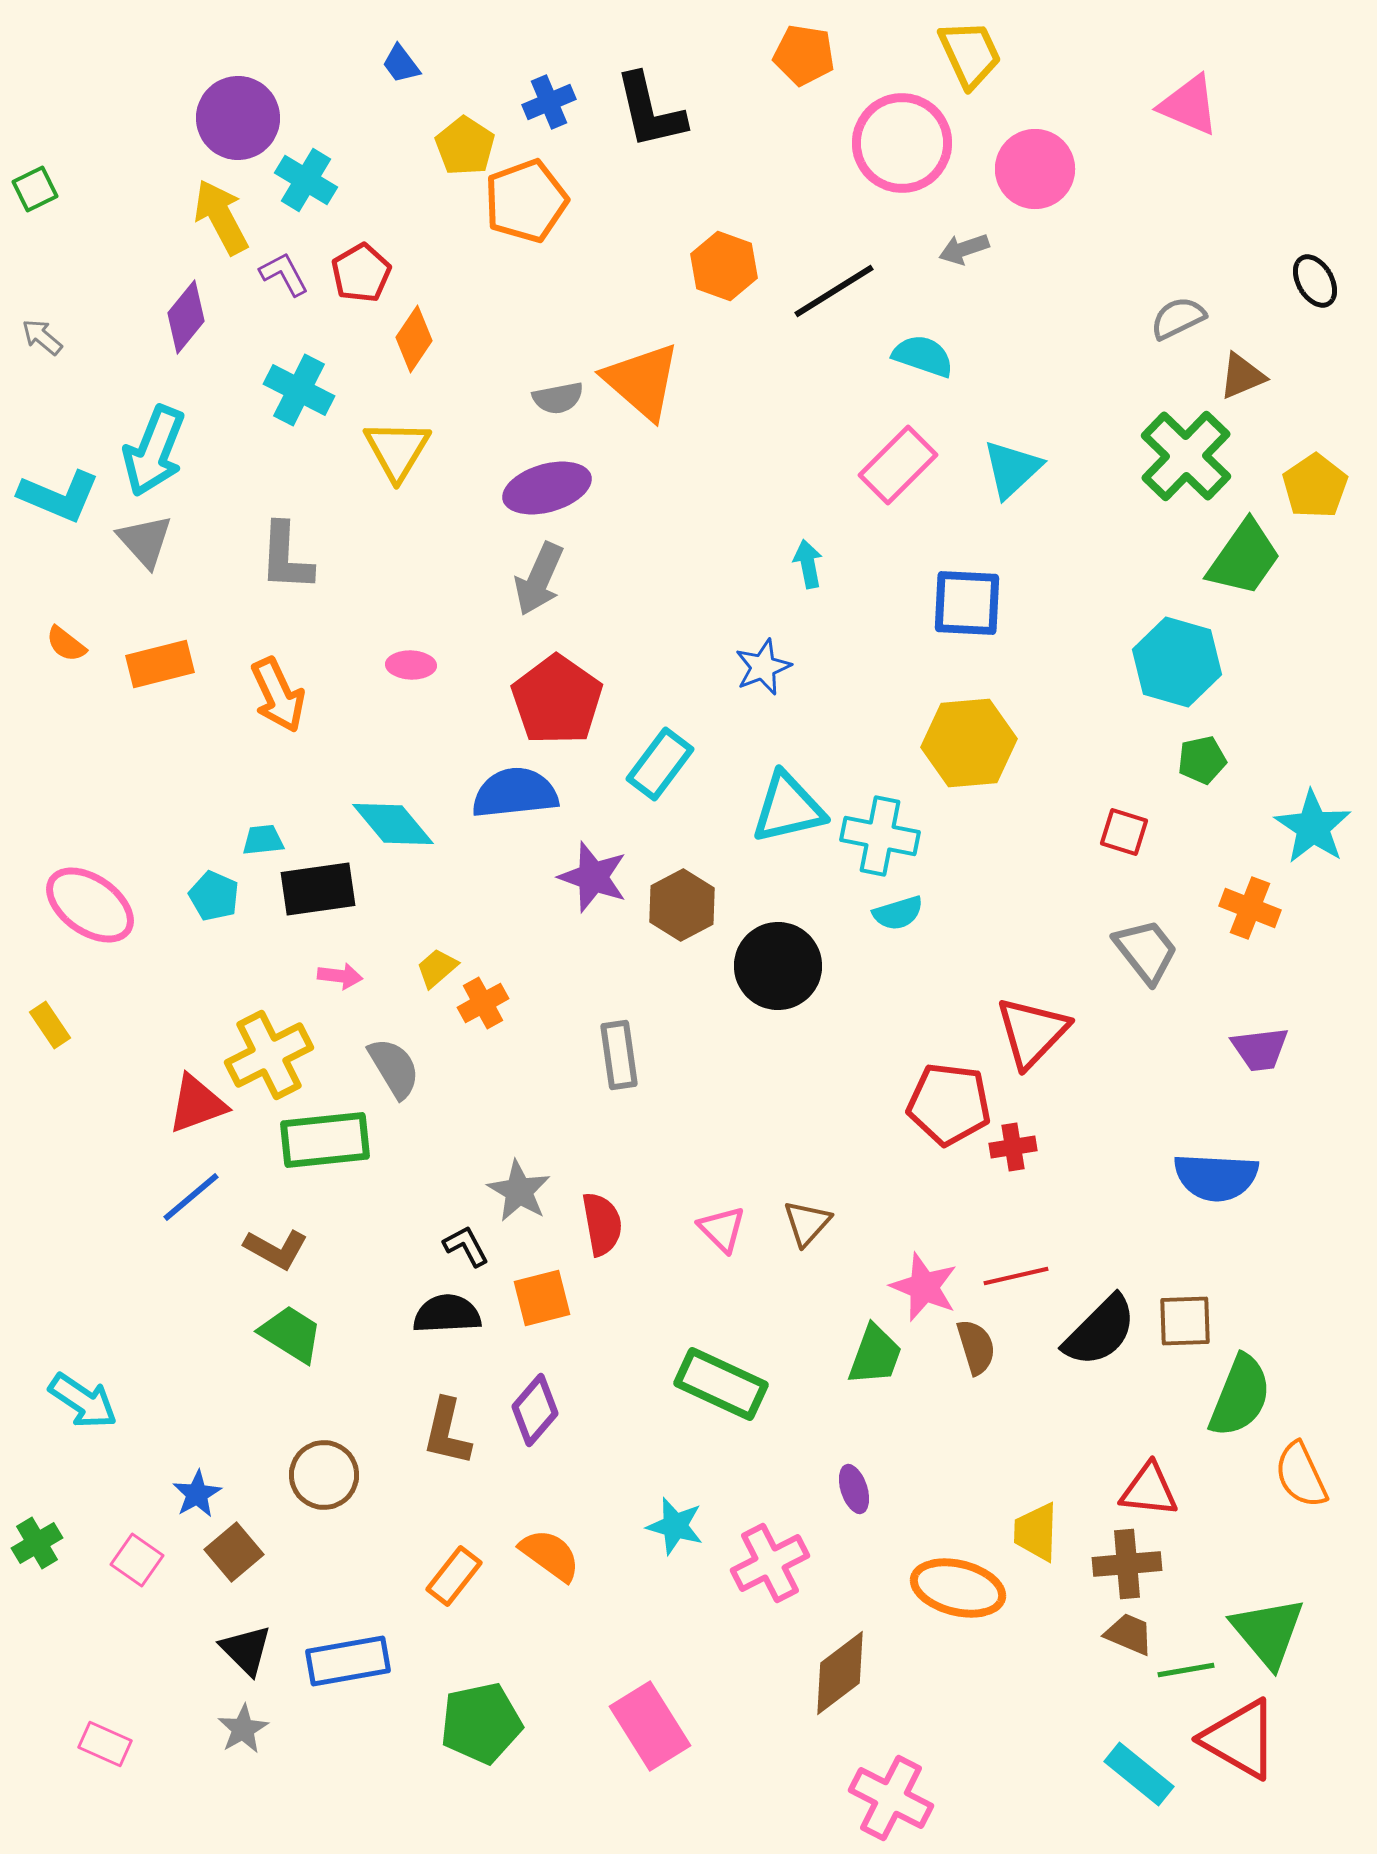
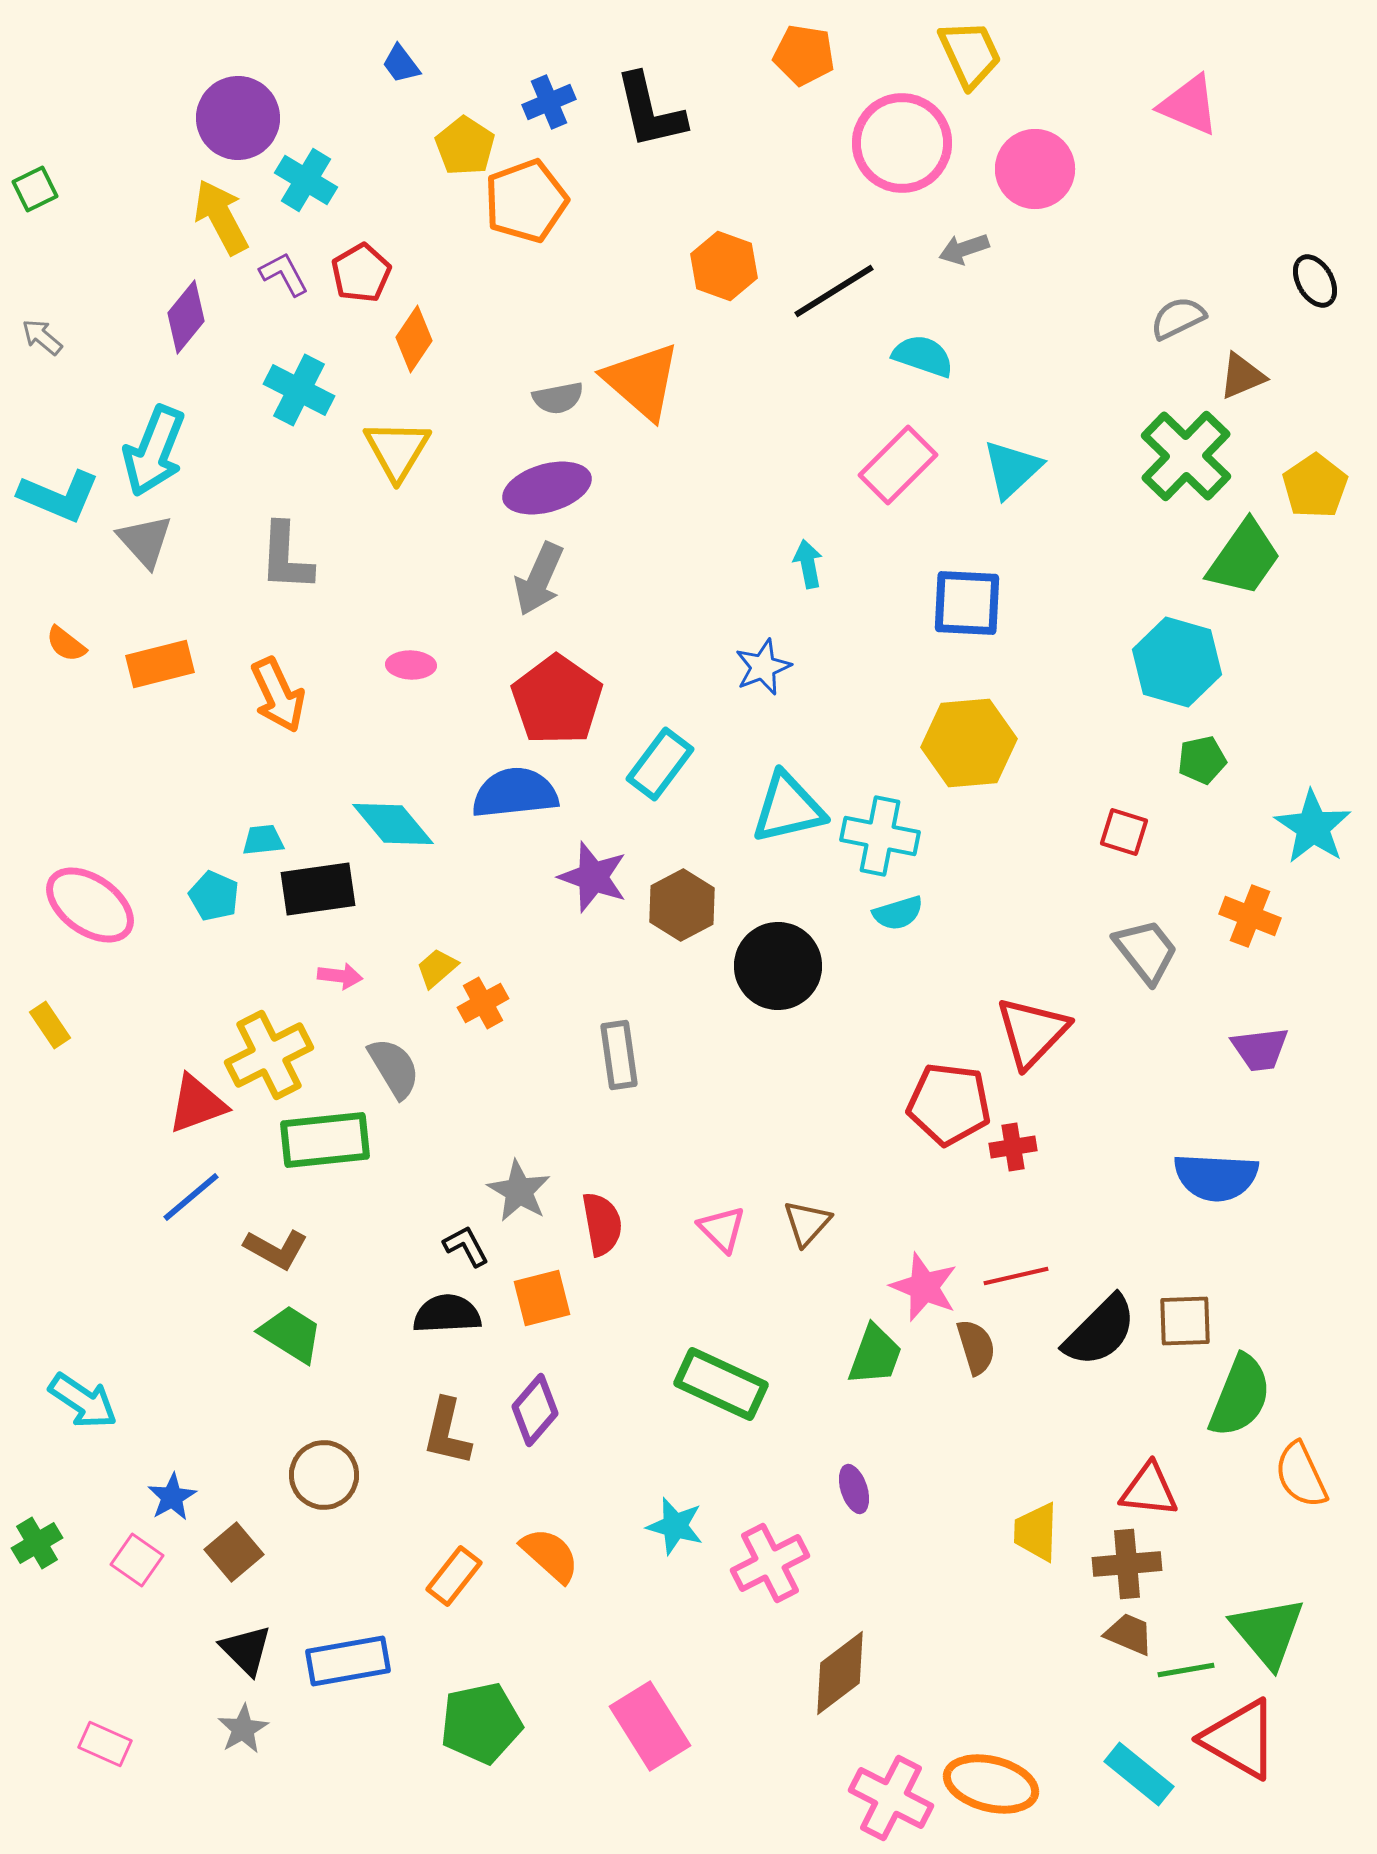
orange cross at (1250, 908): moved 8 px down
blue star at (197, 1494): moved 25 px left, 3 px down
orange semicircle at (550, 1555): rotated 6 degrees clockwise
orange ellipse at (958, 1588): moved 33 px right, 196 px down
